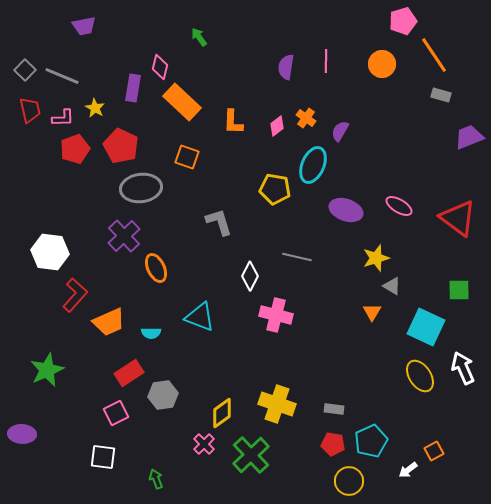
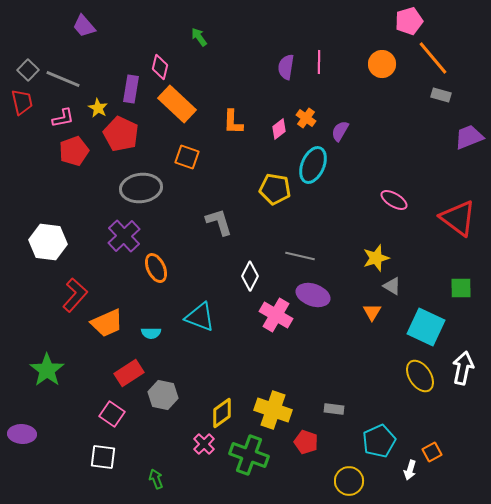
pink pentagon at (403, 21): moved 6 px right
purple trapezoid at (84, 26): rotated 60 degrees clockwise
orange line at (434, 55): moved 1 px left, 3 px down; rotated 6 degrees counterclockwise
pink line at (326, 61): moved 7 px left, 1 px down
gray square at (25, 70): moved 3 px right
gray line at (62, 76): moved 1 px right, 3 px down
purple rectangle at (133, 88): moved 2 px left, 1 px down
orange rectangle at (182, 102): moved 5 px left, 2 px down
yellow star at (95, 108): moved 3 px right
red trapezoid at (30, 110): moved 8 px left, 8 px up
pink L-shape at (63, 118): rotated 10 degrees counterclockwise
pink diamond at (277, 126): moved 2 px right, 3 px down
red pentagon at (121, 146): moved 12 px up
red pentagon at (75, 149): moved 1 px left, 2 px down
pink ellipse at (399, 206): moved 5 px left, 6 px up
purple ellipse at (346, 210): moved 33 px left, 85 px down
white hexagon at (50, 252): moved 2 px left, 10 px up
gray line at (297, 257): moved 3 px right, 1 px up
green square at (459, 290): moved 2 px right, 2 px up
pink cross at (276, 315): rotated 16 degrees clockwise
orange trapezoid at (109, 322): moved 2 px left, 1 px down
white arrow at (463, 368): rotated 36 degrees clockwise
green star at (47, 370): rotated 12 degrees counterclockwise
gray hexagon at (163, 395): rotated 20 degrees clockwise
yellow cross at (277, 404): moved 4 px left, 6 px down
pink square at (116, 413): moved 4 px left, 1 px down; rotated 30 degrees counterclockwise
cyan pentagon at (371, 441): moved 8 px right
red pentagon at (333, 444): moved 27 px left, 2 px up; rotated 10 degrees clockwise
orange square at (434, 451): moved 2 px left, 1 px down
green cross at (251, 455): moved 2 px left; rotated 27 degrees counterclockwise
white arrow at (408, 470): moved 2 px right; rotated 36 degrees counterclockwise
